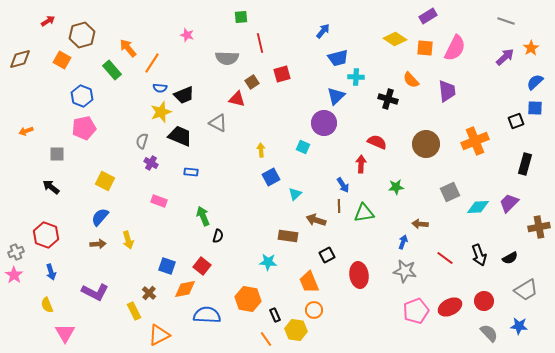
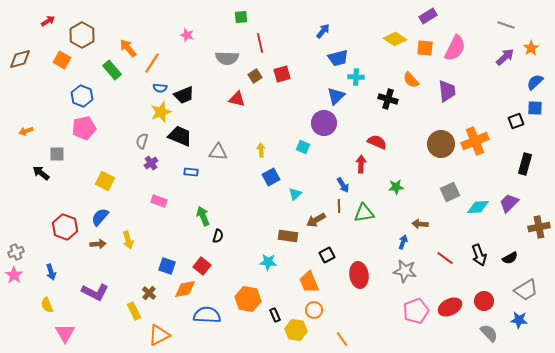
gray line at (506, 21): moved 4 px down
brown hexagon at (82, 35): rotated 15 degrees counterclockwise
brown square at (252, 82): moved 3 px right, 6 px up
gray triangle at (218, 123): moved 29 px down; rotated 24 degrees counterclockwise
brown circle at (426, 144): moved 15 px right
purple cross at (151, 163): rotated 24 degrees clockwise
black arrow at (51, 187): moved 10 px left, 14 px up
brown arrow at (316, 220): rotated 48 degrees counterclockwise
red hexagon at (46, 235): moved 19 px right, 8 px up
blue star at (519, 326): moved 6 px up
orange line at (266, 339): moved 76 px right
